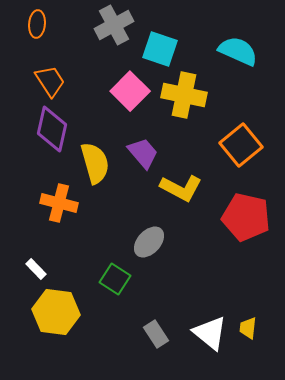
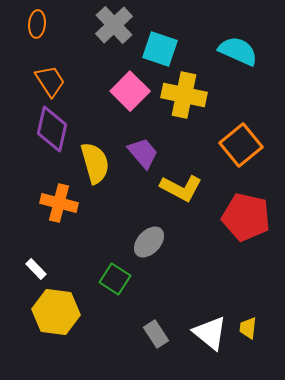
gray cross: rotated 15 degrees counterclockwise
